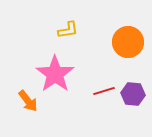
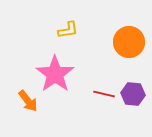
orange circle: moved 1 px right
red line: moved 3 px down; rotated 30 degrees clockwise
